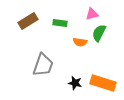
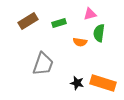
pink triangle: moved 2 px left
green rectangle: moved 1 px left; rotated 24 degrees counterclockwise
green semicircle: rotated 18 degrees counterclockwise
gray trapezoid: moved 1 px up
black star: moved 2 px right
